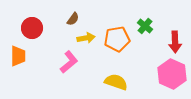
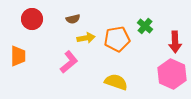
brown semicircle: rotated 40 degrees clockwise
red circle: moved 9 px up
